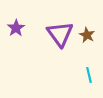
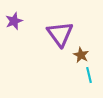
purple star: moved 2 px left, 7 px up; rotated 12 degrees clockwise
brown star: moved 6 px left, 20 px down
